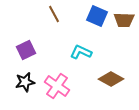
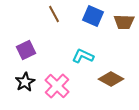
blue square: moved 4 px left
brown trapezoid: moved 2 px down
cyan L-shape: moved 2 px right, 4 px down
black star: rotated 18 degrees counterclockwise
pink cross: rotated 10 degrees clockwise
